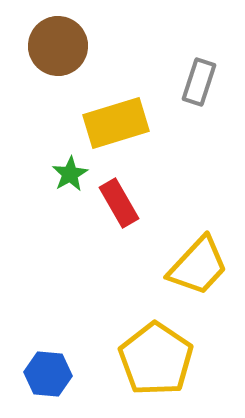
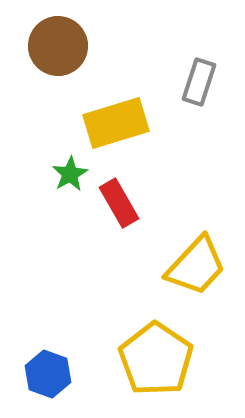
yellow trapezoid: moved 2 px left
blue hexagon: rotated 15 degrees clockwise
